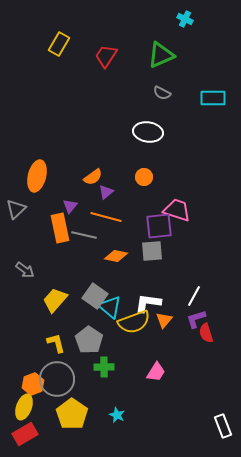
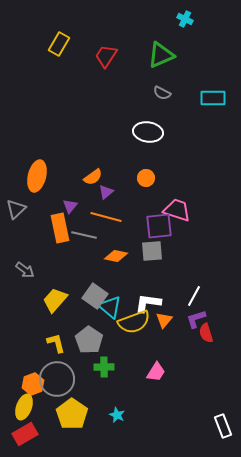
orange circle at (144, 177): moved 2 px right, 1 px down
